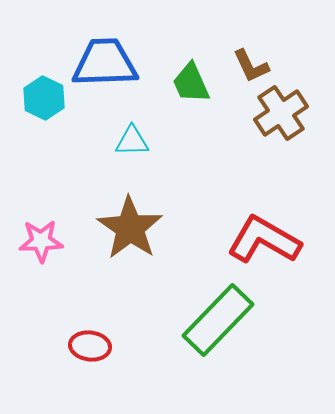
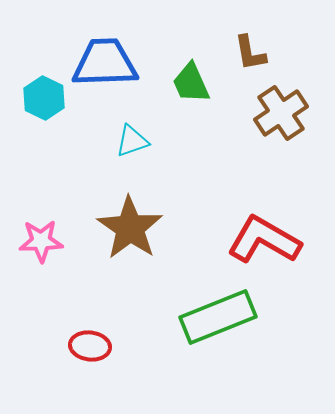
brown L-shape: moved 1 px left, 13 px up; rotated 15 degrees clockwise
cyan triangle: rotated 18 degrees counterclockwise
green rectangle: moved 3 px up; rotated 24 degrees clockwise
